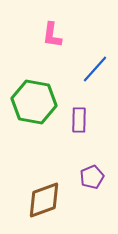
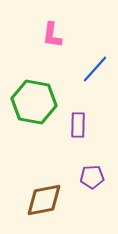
purple rectangle: moved 1 px left, 5 px down
purple pentagon: rotated 20 degrees clockwise
brown diamond: rotated 9 degrees clockwise
